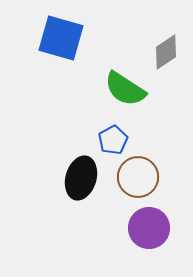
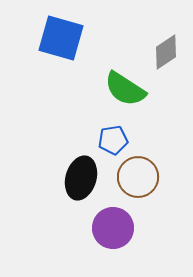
blue pentagon: rotated 20 degrees clockwise
purple circle: moved 36 px left
